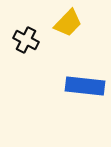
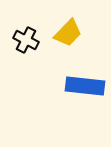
yellow trapezoid: moved 10 px down
